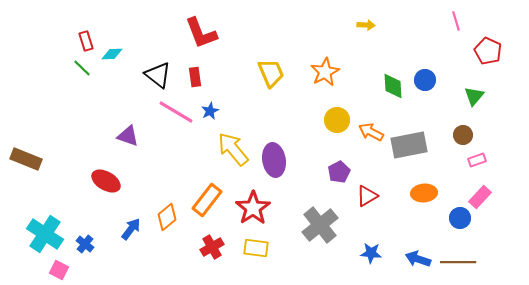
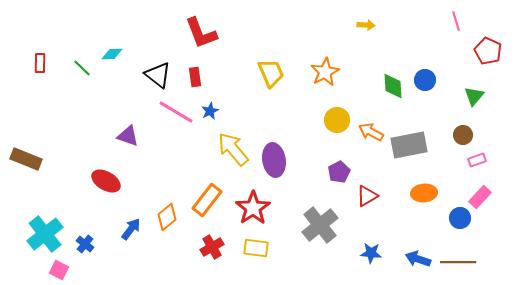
red rectangle at (86, 41): moved 46 px left, 22 px down; rotated 18 degrees clockwise
cyan cross at (45, 234): rotated 18 degrees clockwise
